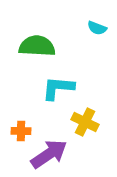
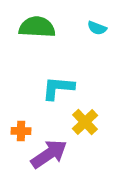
green semicircle: moved 19 px up
yellow cross: rotated 20 degrees clockwise
